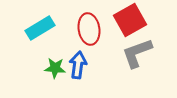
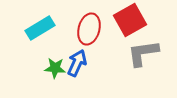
red ellipse: rotated 24 degrees clockwise
gray L-shape: moved 6 px right; rotated 12 degrees clockwise
blue arrow: moved 1 px left, 2 px up; rotated 16 degrees clockwise
